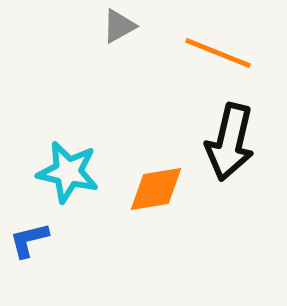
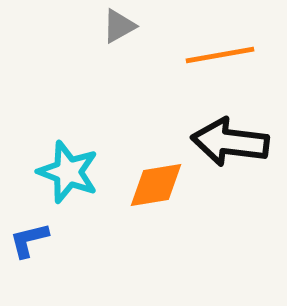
orange line: moved 2 px right, 2 px down; rotated 32 degrees counterclockwise
black arrow: rotated 84 degrees clockwise
cyan star: rotated 8 degrees clockwise
orange diamond: moved 4 px up
